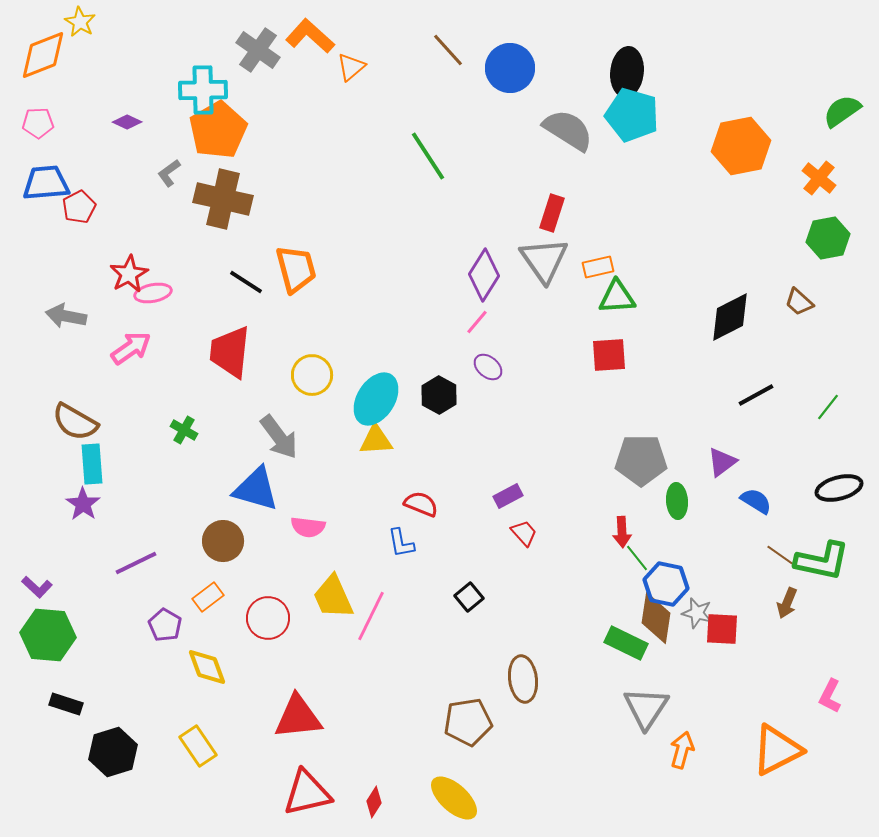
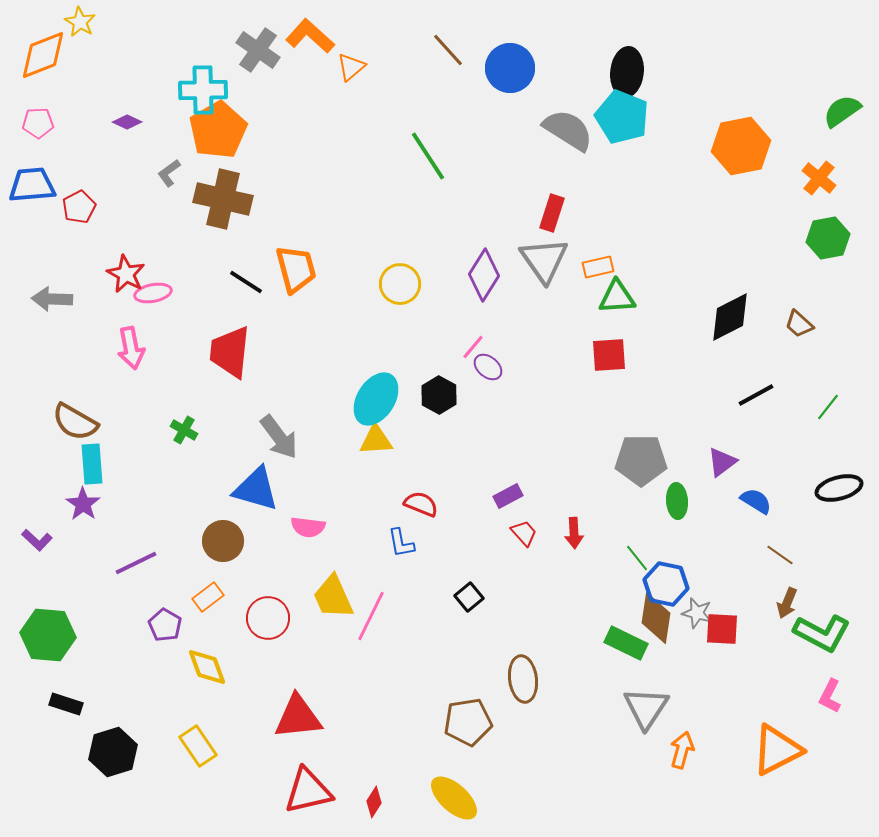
cyan pentagon at (632, 115): moved 10 px left, 2 px down; rotated 6 degrees clockwise
blue trapezoid at (46, 183): moved 14 px left, 2 px down
red star at (129, 274): moved 3 px left; rotated 15 degrees counterclockwise
brown trapezoid at (799, 302): moved 22 px down
gray arrow at (66, 316): moved 14 px left, 17 px up; rotated 9 degrees counterclockwise
pink line at (477, 322): moved 4 px left, 25 px down
pink arrow at (131, 348): rotated 114 degrees clockwise
yellow circle at (312, 375): moved 88 px right, 91 px up
red arrow at (622, 532): moved 48 px left, 1 px down
green L-shape at (822, 561): moved 72 px down; rotated 16 degrees clockwise
purple L-shape at (37, 587): moved 47 px up
red triangle at (307, 793): moved 1 px right, 2 px up
